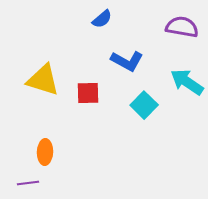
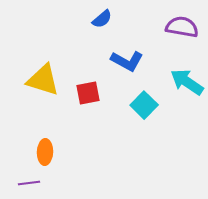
red square: rotated 10 degrees counterclockwise
purple line: moved 1 px right
